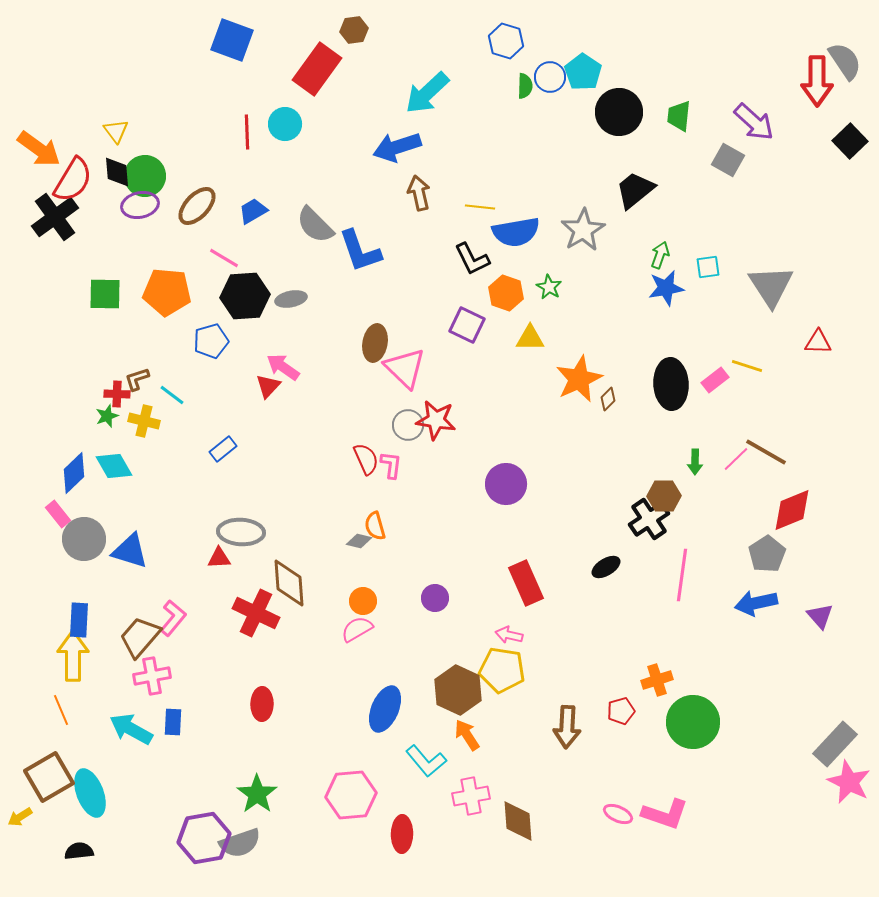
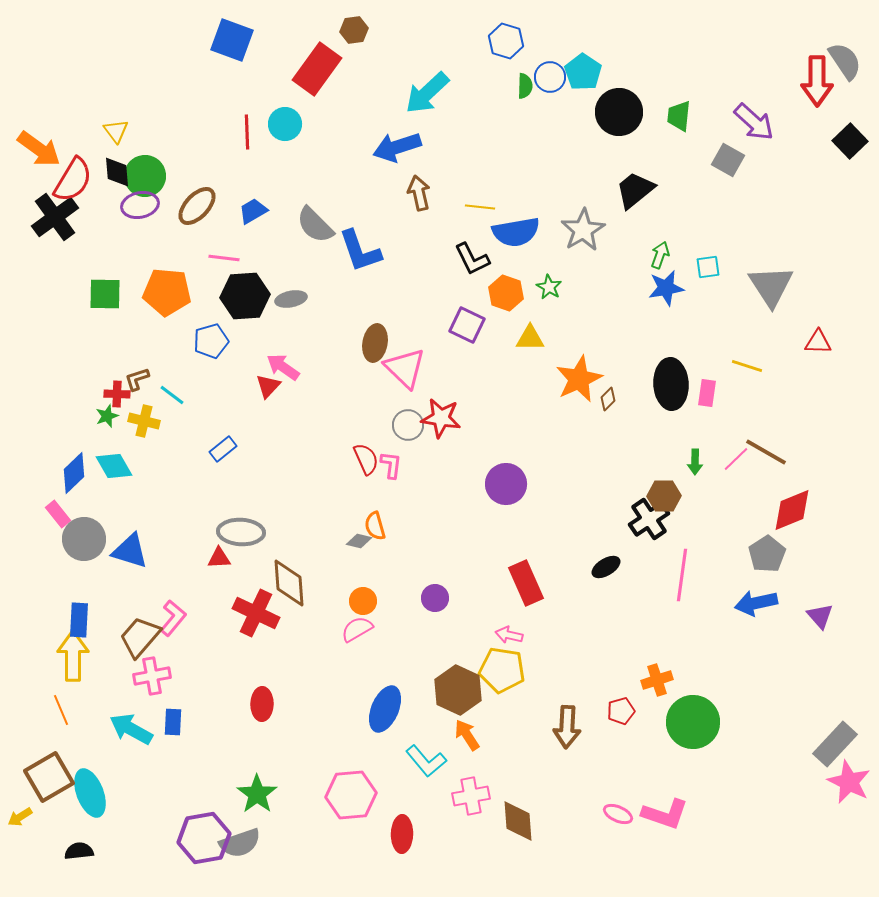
pink line at (224, 258): rotated 24 degrees counterclockwise
pink rectangle at (715, 380): moved 8 px left, 13 px down; rotated 44 degrees counterclockwise
red star at (436, 420): moved 5 px right, 2 px up
